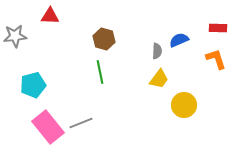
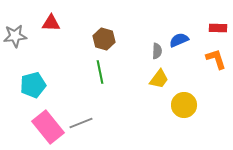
red triangle: moved 1 px right, 7 px down
